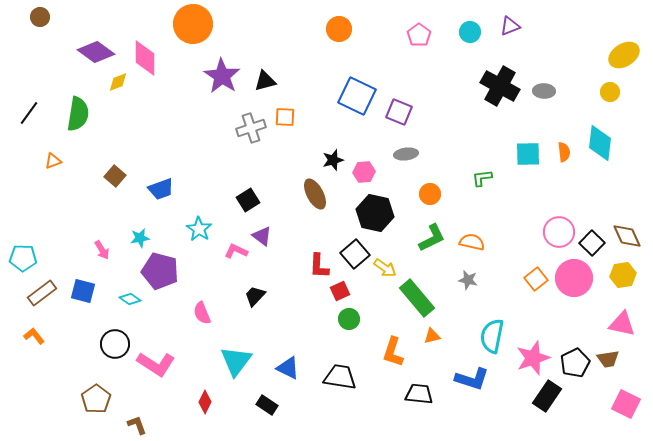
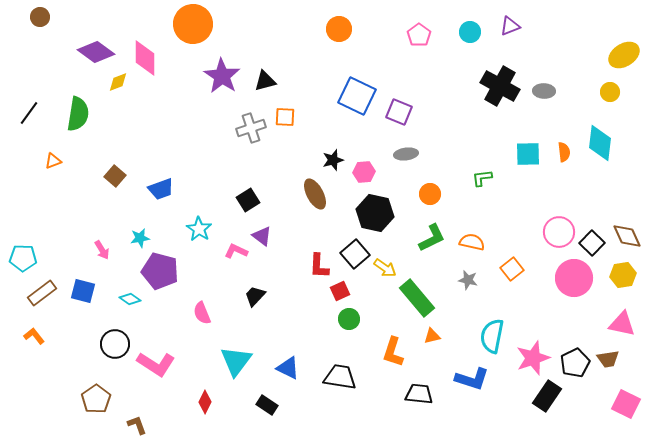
orange square at (536, 279): moved 24 px left, 10 px up
